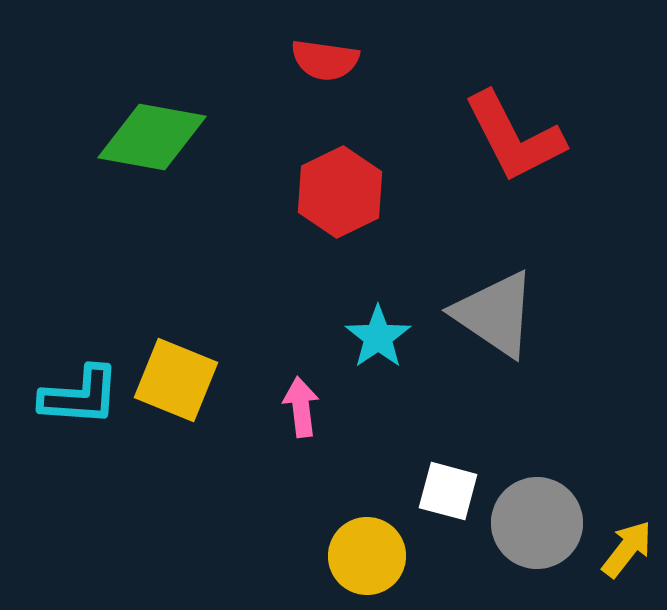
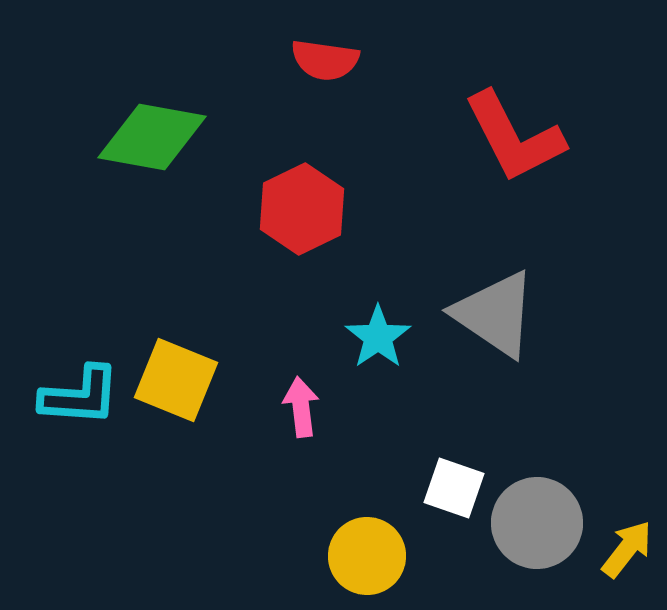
red hexagon: moved 38 px left, 17 px down
white square: moved 6 px right, 3 px up; rotated 4 degrees clockwise
